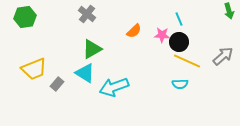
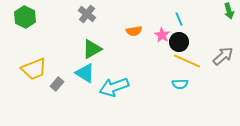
green hexagon: rotated 25 degrees counterclockwise
orange semicircle: rotated 35 degrees clockwise
pink star: rotated 28 degrees clockwise
